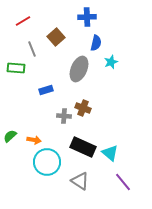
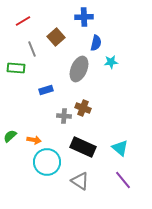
blue cross: moved 3 px left
cyan star: rotated 16 degrees clockwise
cyan triangle: moved 10 px right, 5 px up
purple line: moved 2 px up
